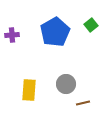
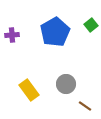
yellow rectangle: rotated 40 degrees counterclockwise
brown line: moved 2 px right, 3 px down; rotated 48 degrees clockwise
